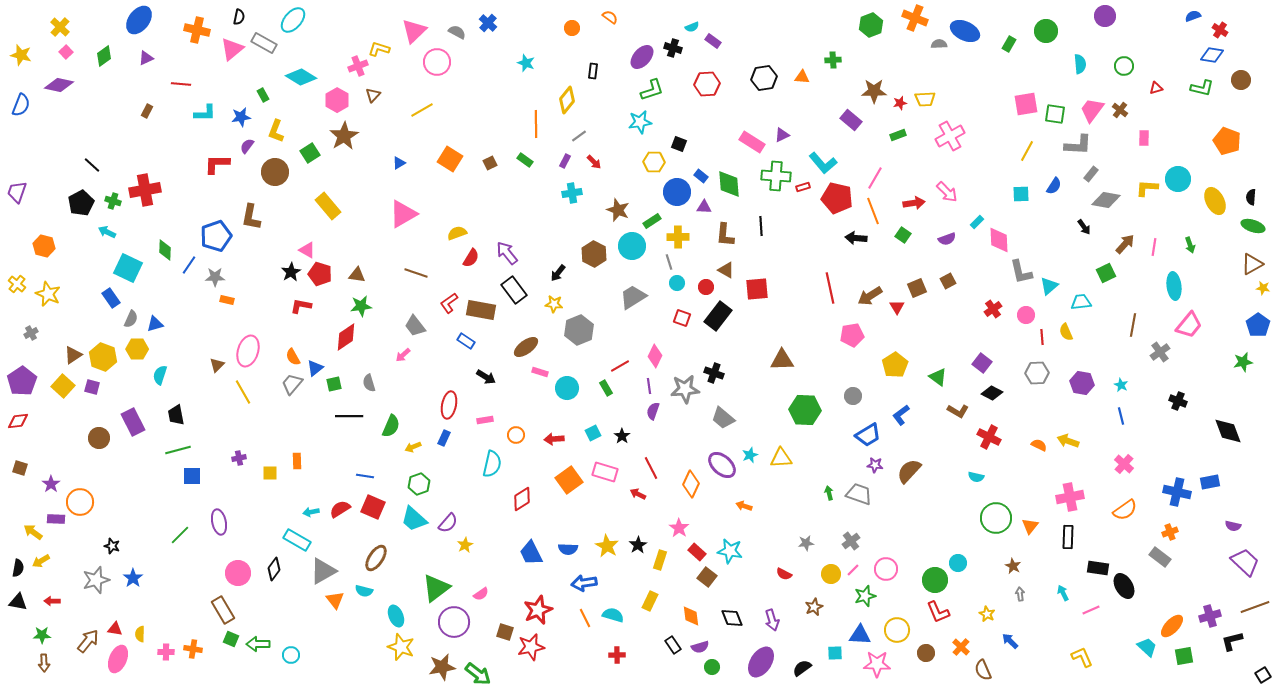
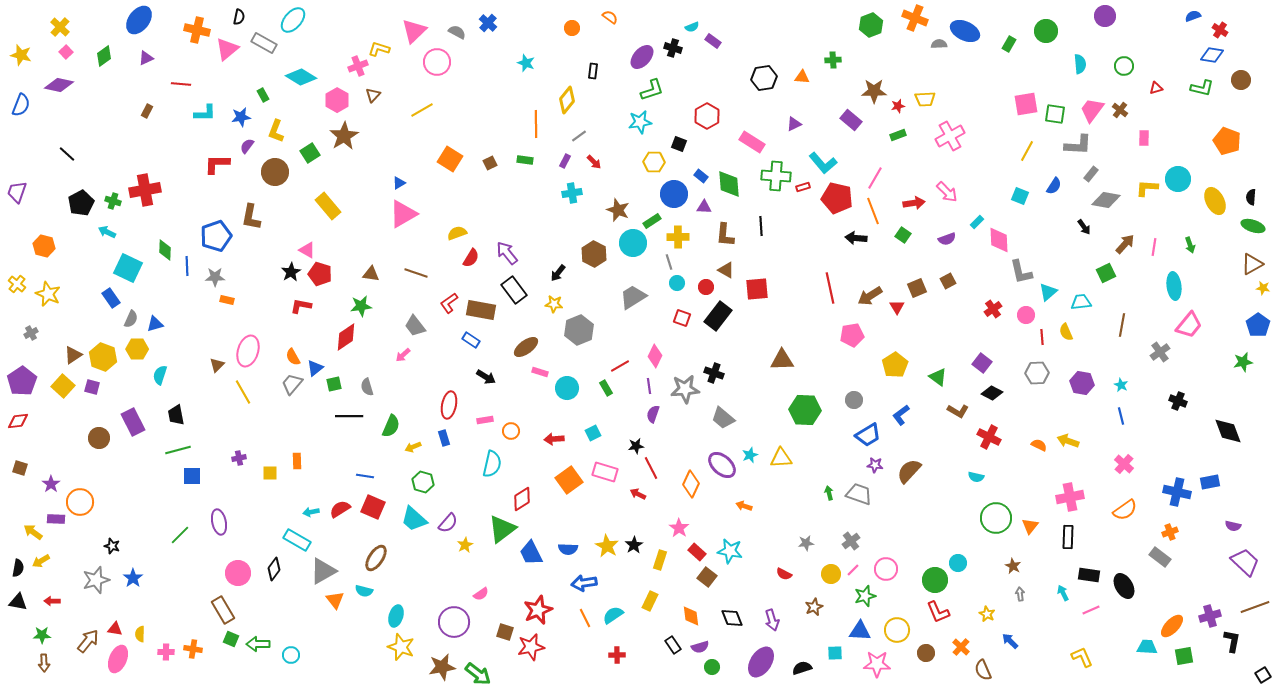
pink triangle at (232, 49): moved 5 px left
red hexagon at (707, 84): moved 32 px down; rotated 25 degrees counterclockwise
red star at (900, 103): moved 2 px left, 3 px down
purple triangle at (782, 135): moved 12 px right, 11 px up
green rectangle at (525, 160): rotated 28 degrees counterclockwise
blue triangle at (399, 163): moved 20 px down
black line at (92, 165): moved 25 px left, 11 px up
blue circle at (677, 192): moved 3 px left, 2 px down
cyan square at (1021, 194): moved 1 px left, 2 px down; rotated 24 degrees clockwise
cyan circle at (632, 246): moved 1 px right, 3 px up
blue line at (189, 265): moved 2 px left, 1 px down; rotated 36 degrees counterclockwise
brown triangle at (357, 275): moved 14 px right, 1 px up
cyan triangle at (1049, 286): moved 1 px left, 6 px down
brown line at (1133, 325): moved 11 px left
blue rectangle at (466, 341): moved 5 px right, 1 px up
gray semicircle at (369, 383): moved 2 px left, 4 px down
gray circle at (853, 396): moved 1 px right, 4 px down
purple semicircle at (653, 411): moved 3 px down
orange circle at (516, 435): moved 5 px left, 4 px up
black star at (622, 436): moved 14 px right, 10 px down; rotated 28 degrees clockwise
blue rectangle at (444, 438): rotated 42 degrees counterclockwise
green hexagon at (419, 484): moved 4 px right, 2 px up; rotated 25 degrees counterclockwise
black star at (638, 545): moved 4 px left
black rectangle at (1098, 568): moved 9 px left, 7 px down
green triangle at (436, 588): moved 66 px right, 59 px up
cyan semicircle at (613, 615): rotated 50 degrees counterclockwise
cyan ellipse at (396, 616): rotated 40 degrees clockwise
blue triangle at (860, 635): moved 4 px up
black L-shape at (1232, 641): rotated 115 degrees clockwise
cyan trapezoid at (1147, 647): rotated 40 degrees counterclockwise
black semicircle at (802, 668): rotated 18 degrees clockwise
